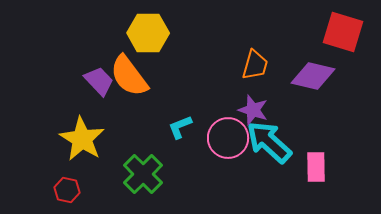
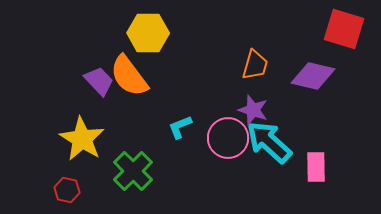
red square: moved 1 px right, 3 px up
green cross: moved 10 px left, 3 px up
